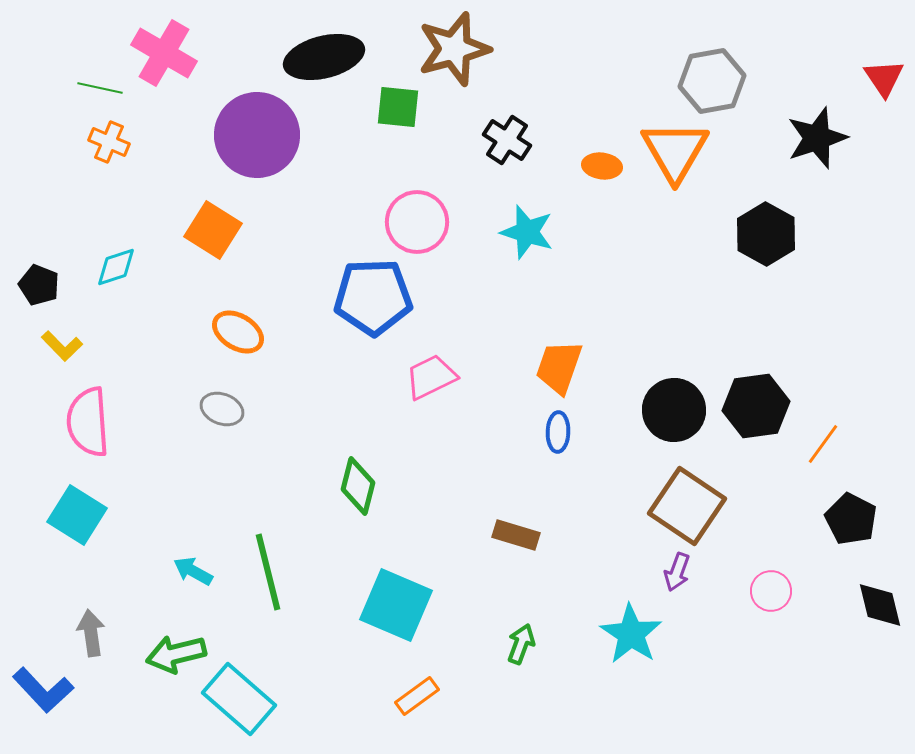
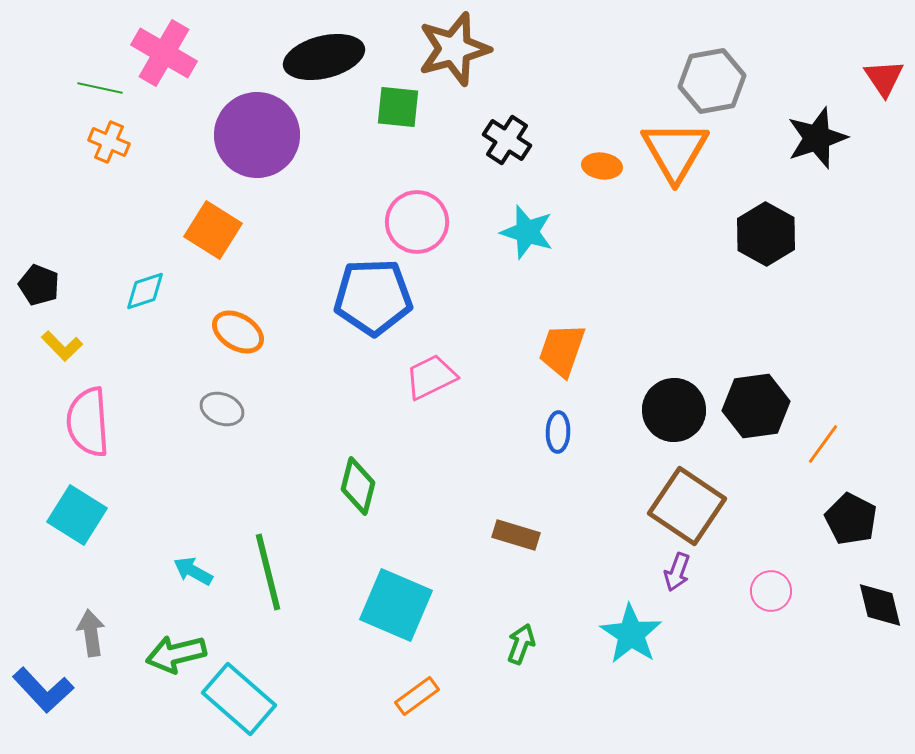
cyan diamond at (116, 267): moved 29 px right, 24 px down
orange trapezoid at (559, 367): moved 3 px right, 17 px up
